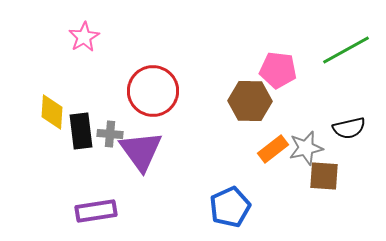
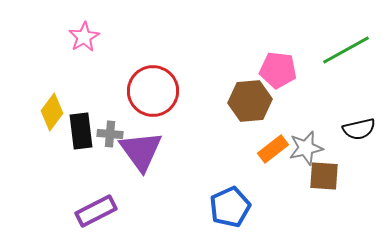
brown hexagon: rotated 6 degrees counterclockwise
yellow diamond: rotated 33 degrees clockwise
black semicircle: moved 10 px right, 1 px down
purple rectangle: rotated 18 degrees counterclockwise
